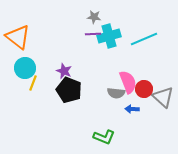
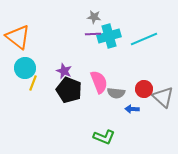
pink semicircle: moved 29 px left
